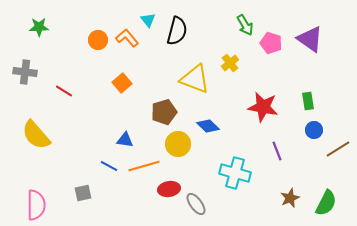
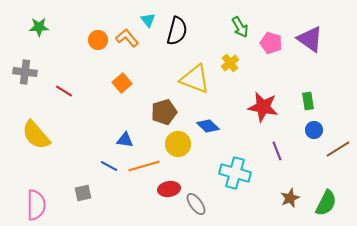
green arrow: moved 5 px left, 2 px down
